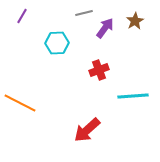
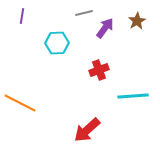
purple line: rotated 21 degrees counterclockwise
brown star: moved 2 px right
